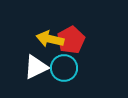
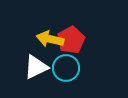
cyan circle: moved 2 px right
